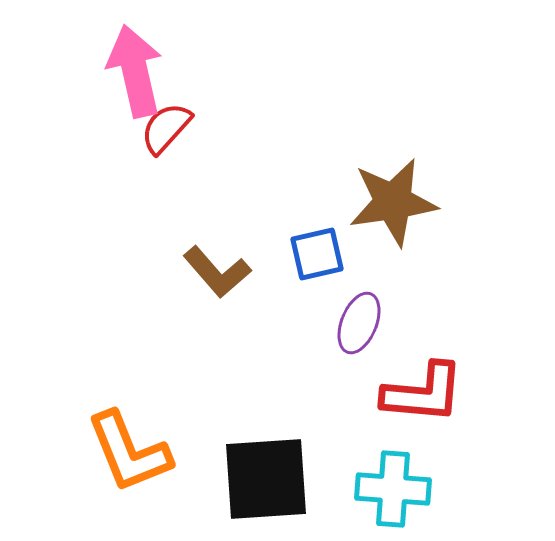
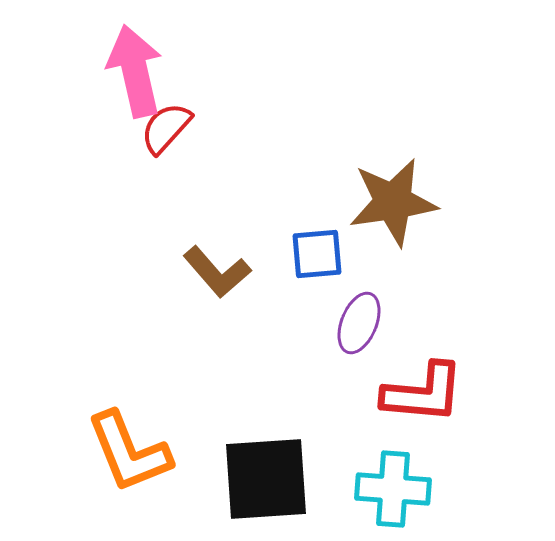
blue square: rotated 8 degrees clockwise
